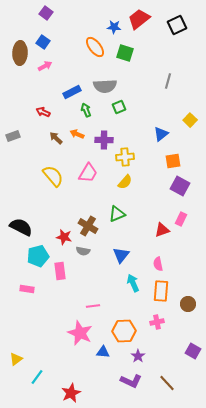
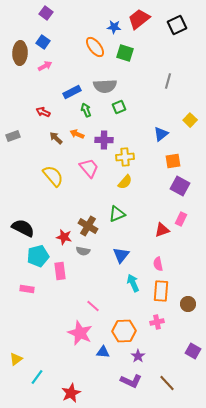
pink trapezoid at (88, 173): moved 1 px right, 5 px up; rotated 70 degrees counterclockwise
black semicircle at (21, 227): moved 2 px right, 1 px down
pink line at (93, 306): rotated 48 degrees clockwise
